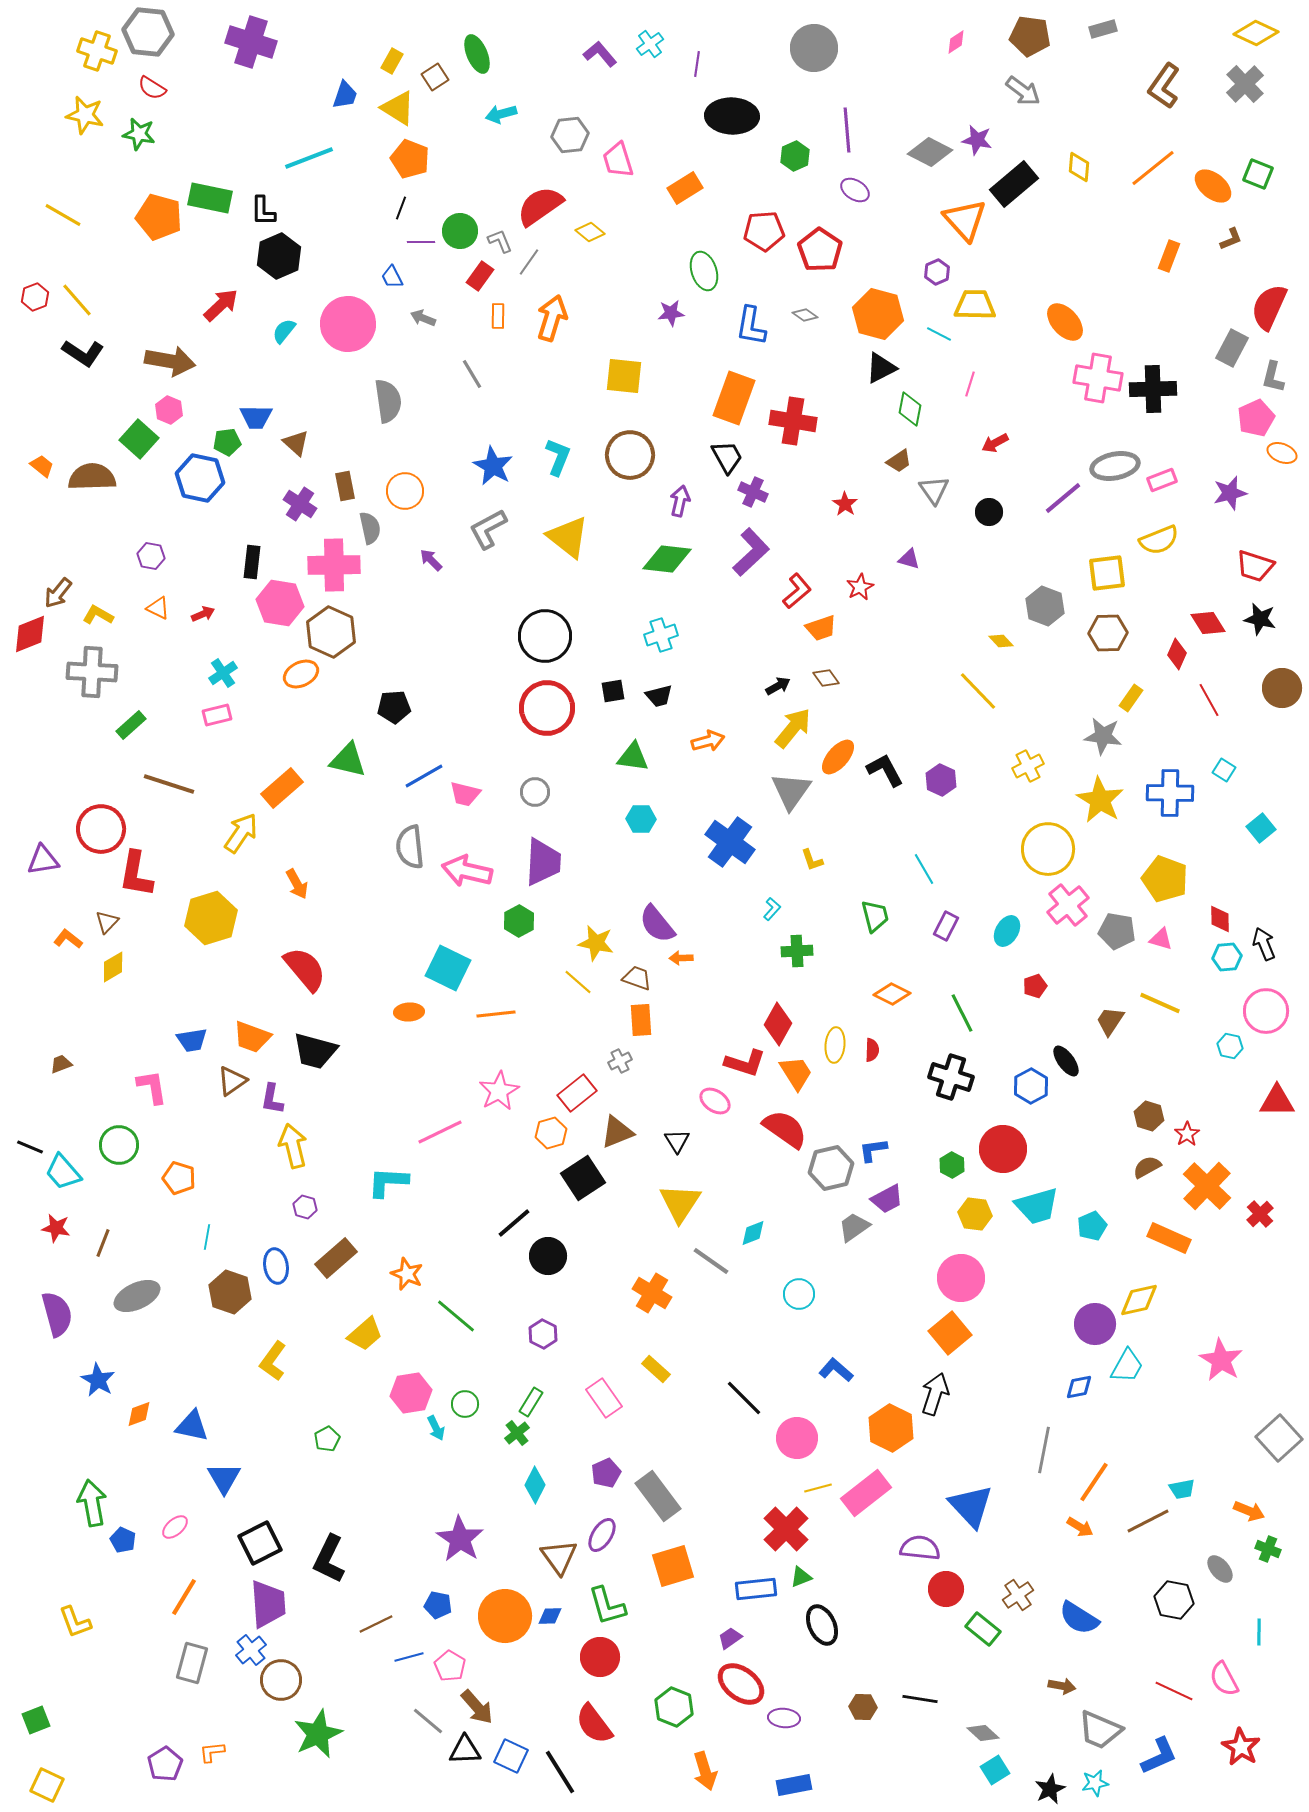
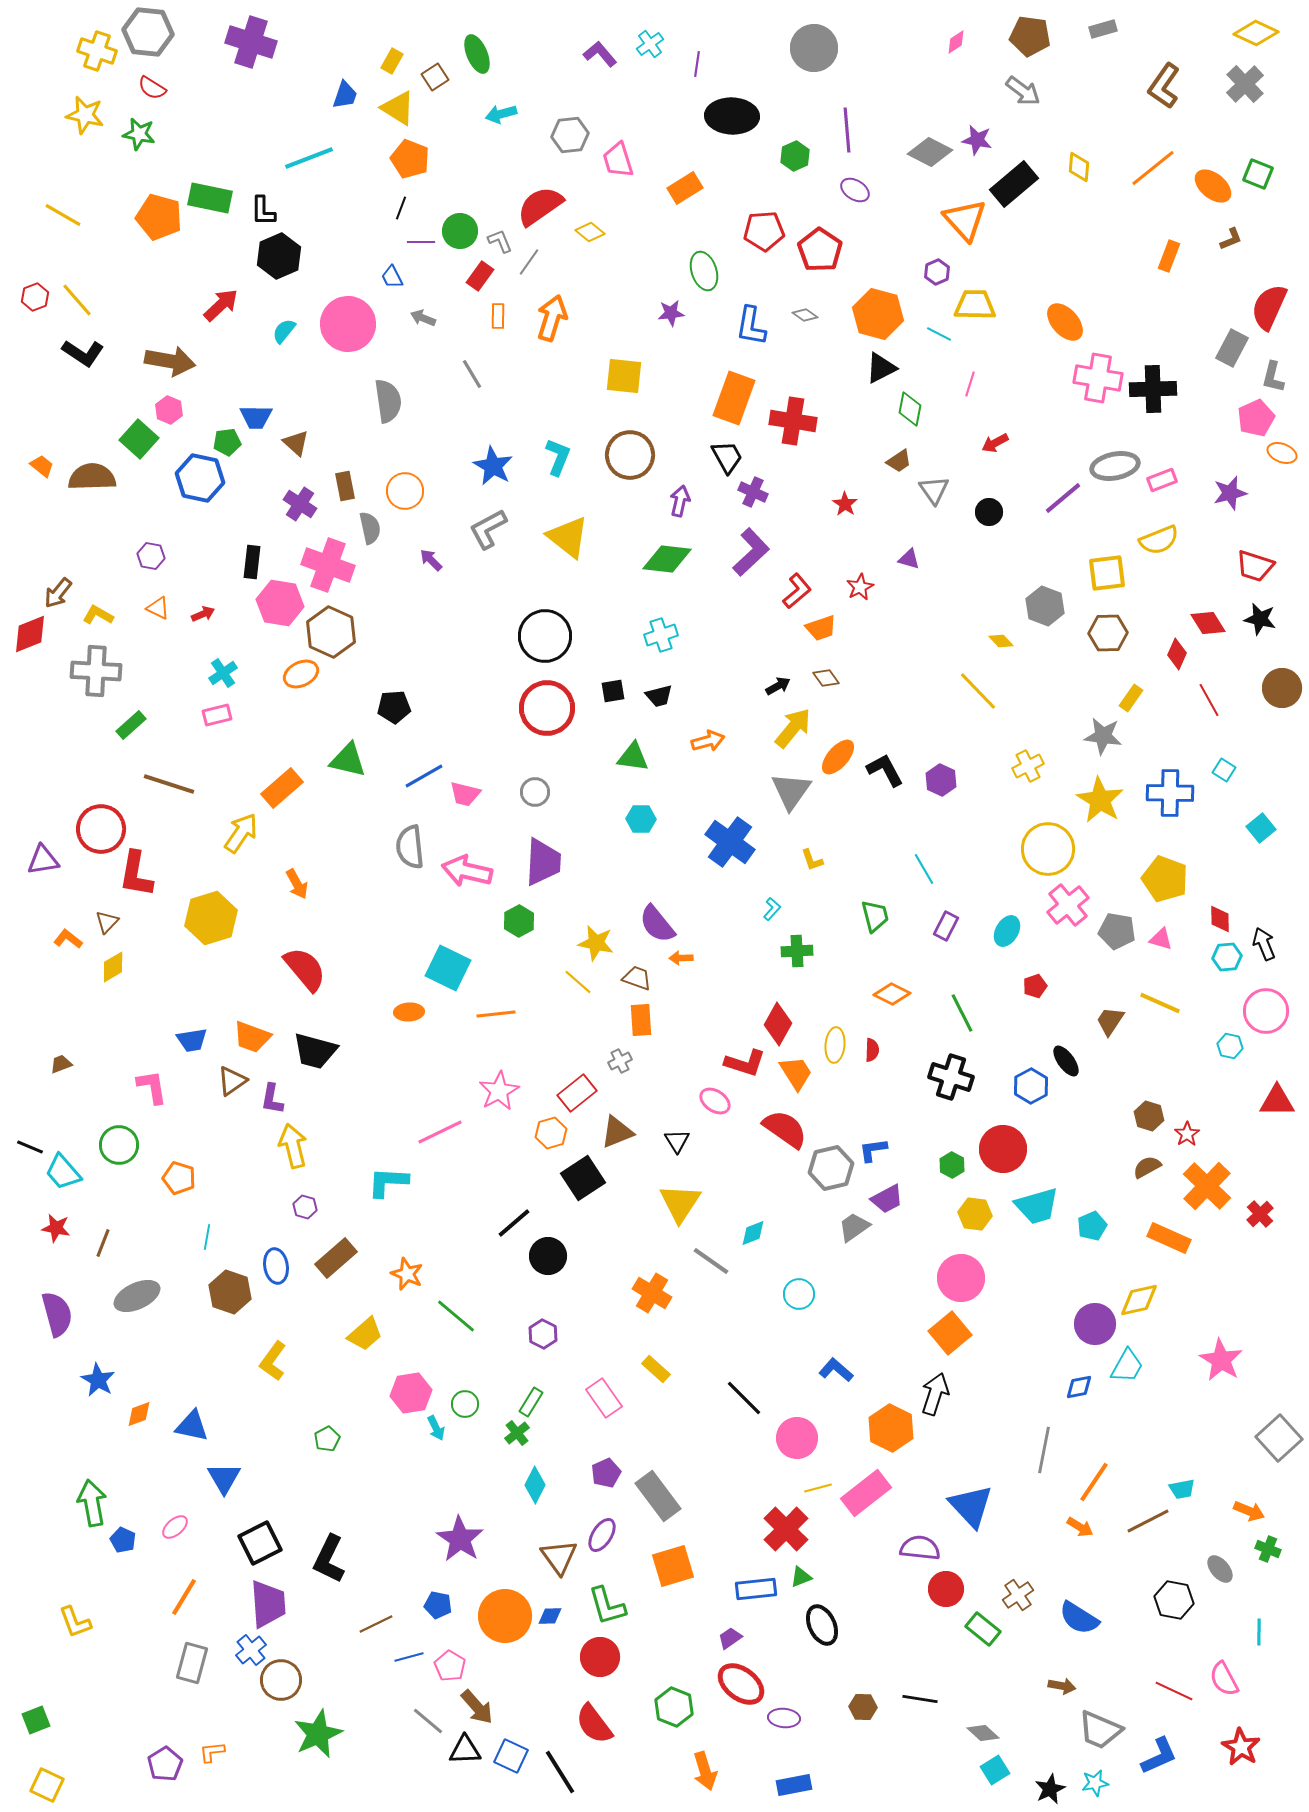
pink cross at (334, 565): moved 6 px left; rotated 21 degrees clockwise
gray cross at (92, 672): moved 4 px right, 1 px up
